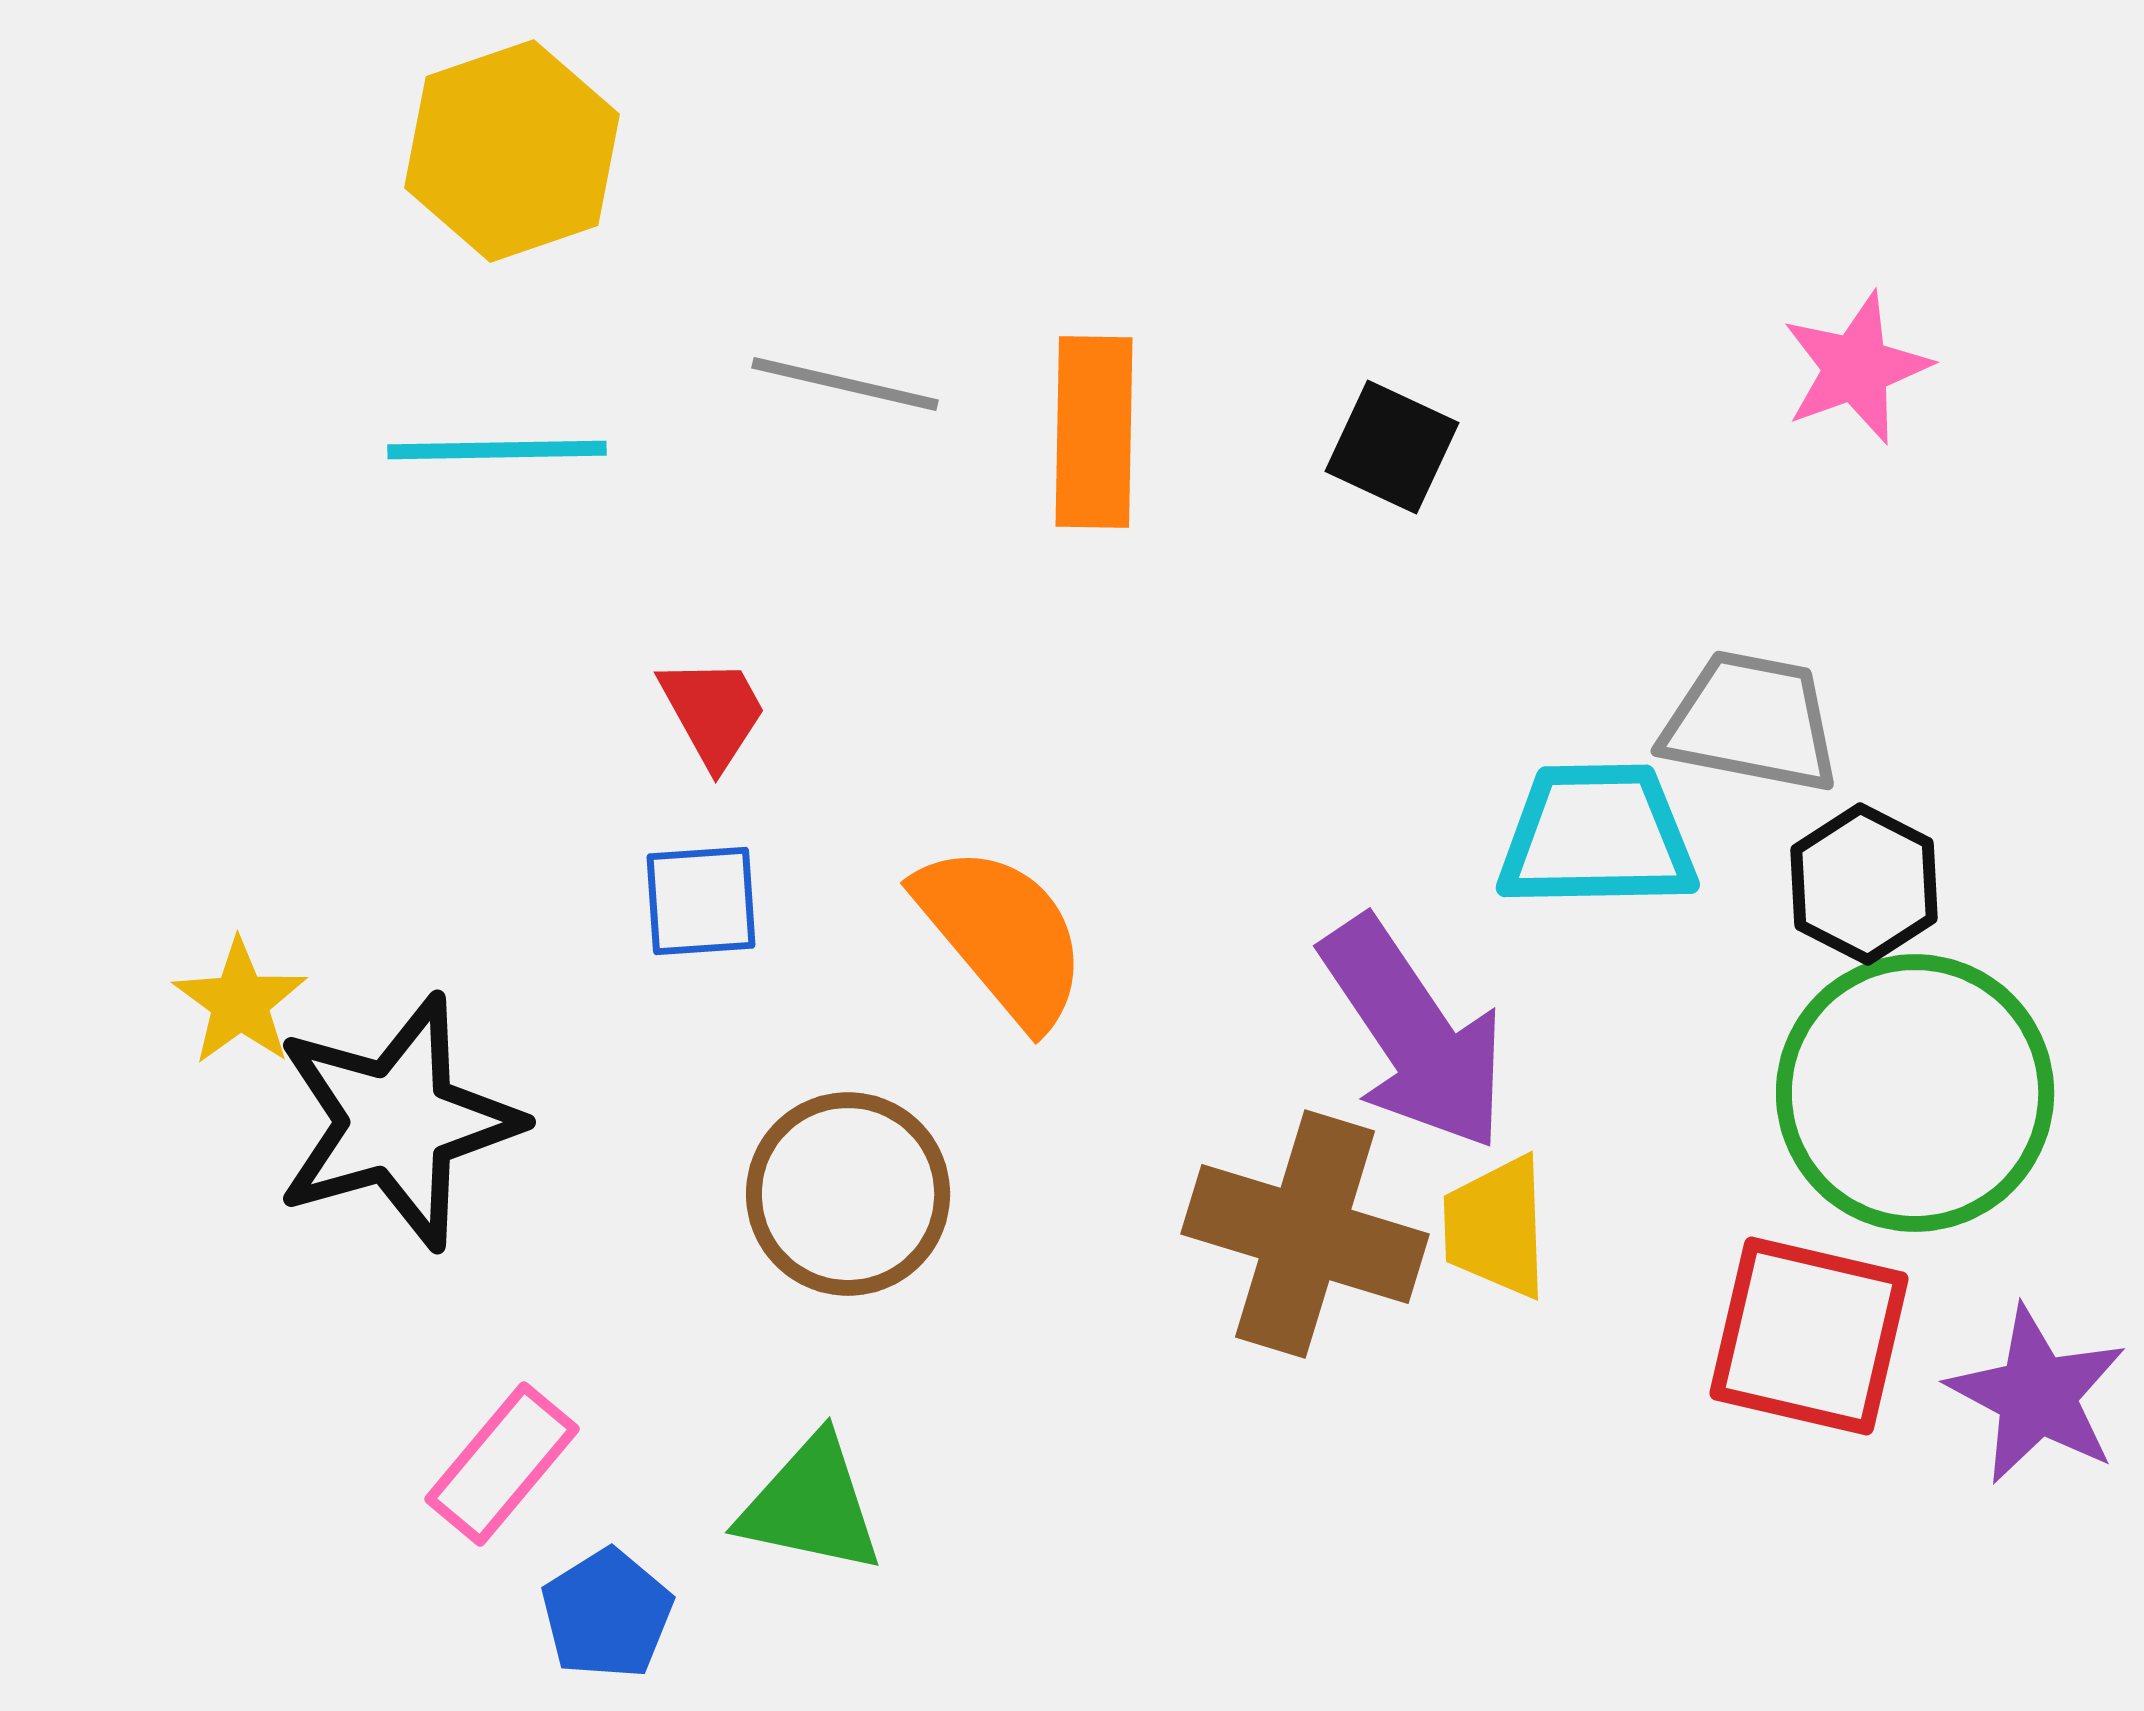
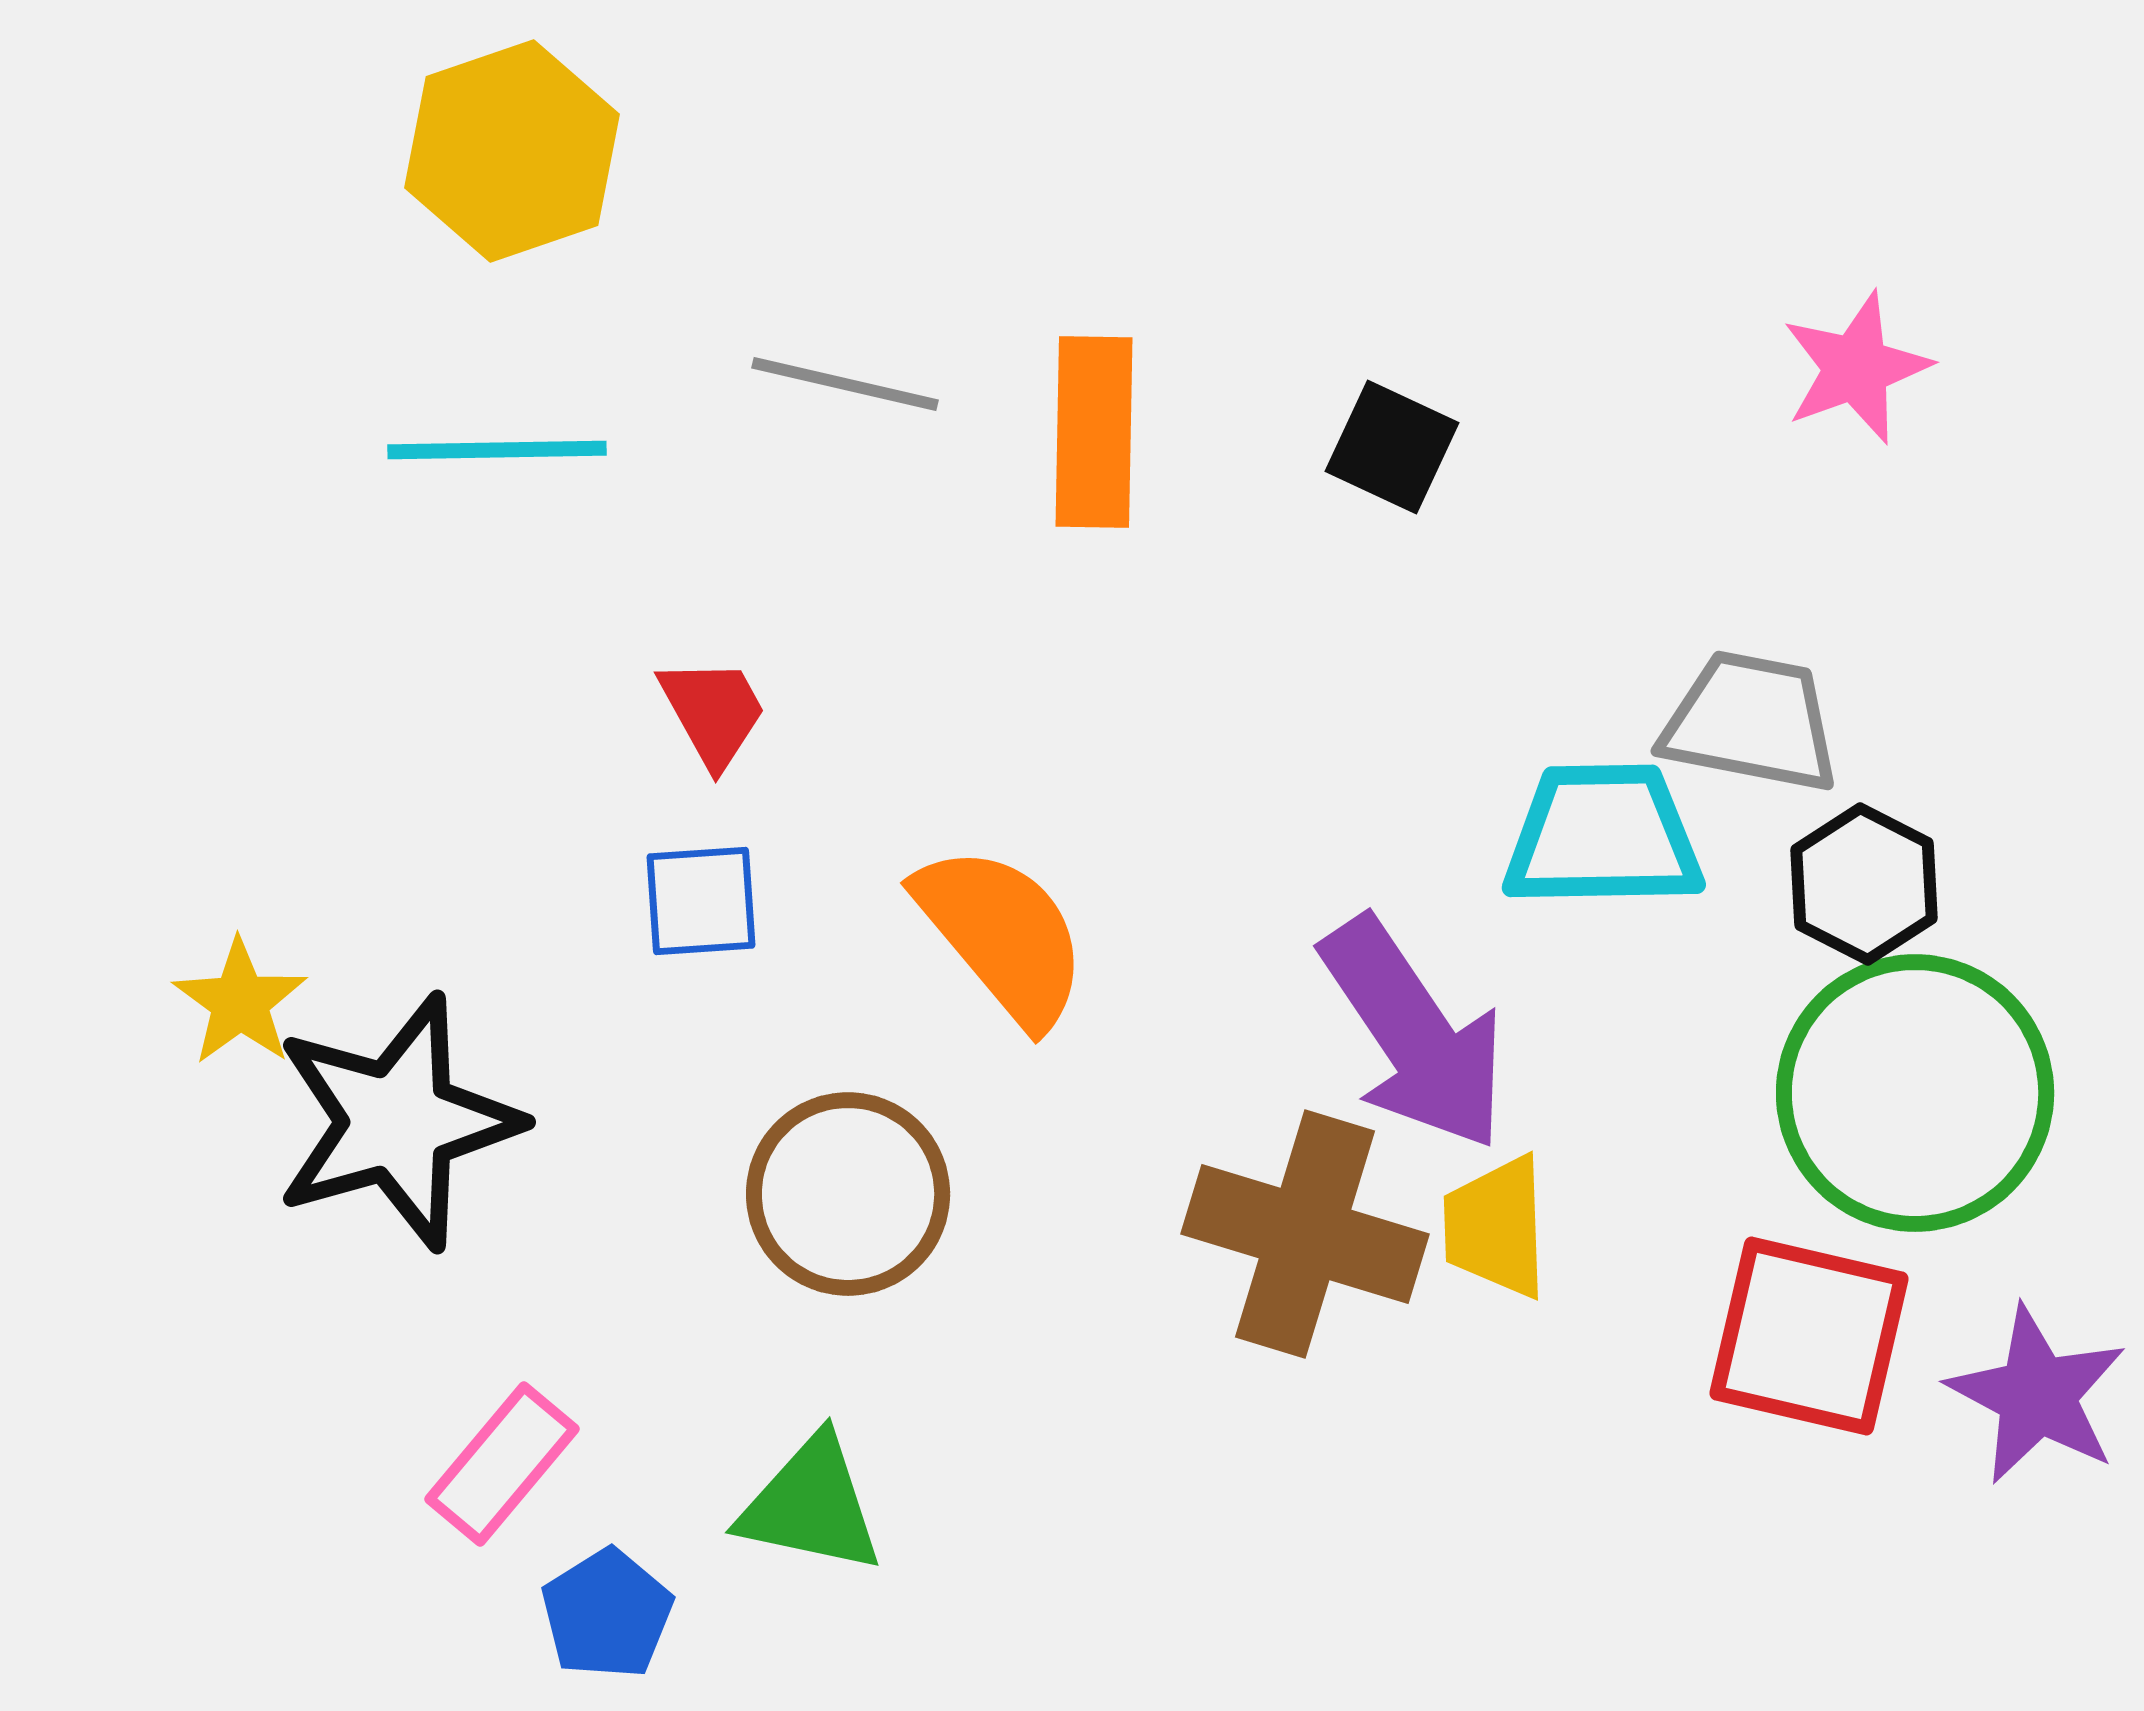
cyan trapezoid: moved 6 px right
